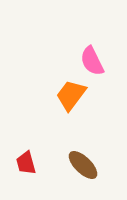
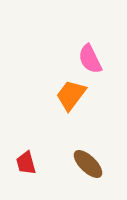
pink semicircle: moved 2 px left, 2 px up
brown ellipse: moved 5 px right, 1 px up
